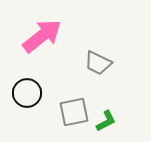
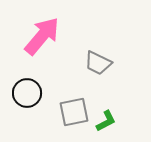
pink arrow: rotated 12 degrees counterclockwise
